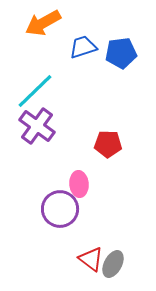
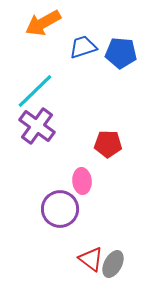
blue pentagon: rotated 12 degrees clockwise
pink ellipse: moved 3 px right, 3 px up
